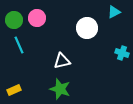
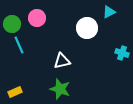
cyan triangle: moved 5 px left
green circle: moved 2 px left, 4 px down
yellow rectangle: moved 1 px right, 2 px down
